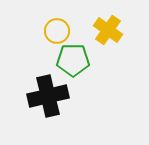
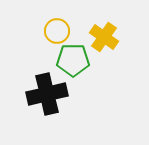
yellow cross: moved 4 px left, 7 px down
black cross: moved 1 px left, 2 px up
